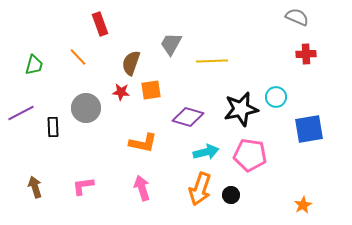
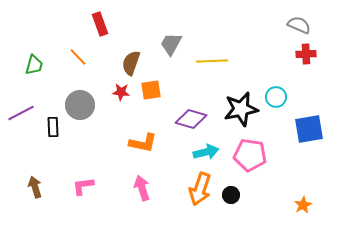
gray semicircle: moved 2 px right, 8 px down
gray circle: moved 6 px left, 3 px up
purple diamond: moved 3 px right, 2 px down
